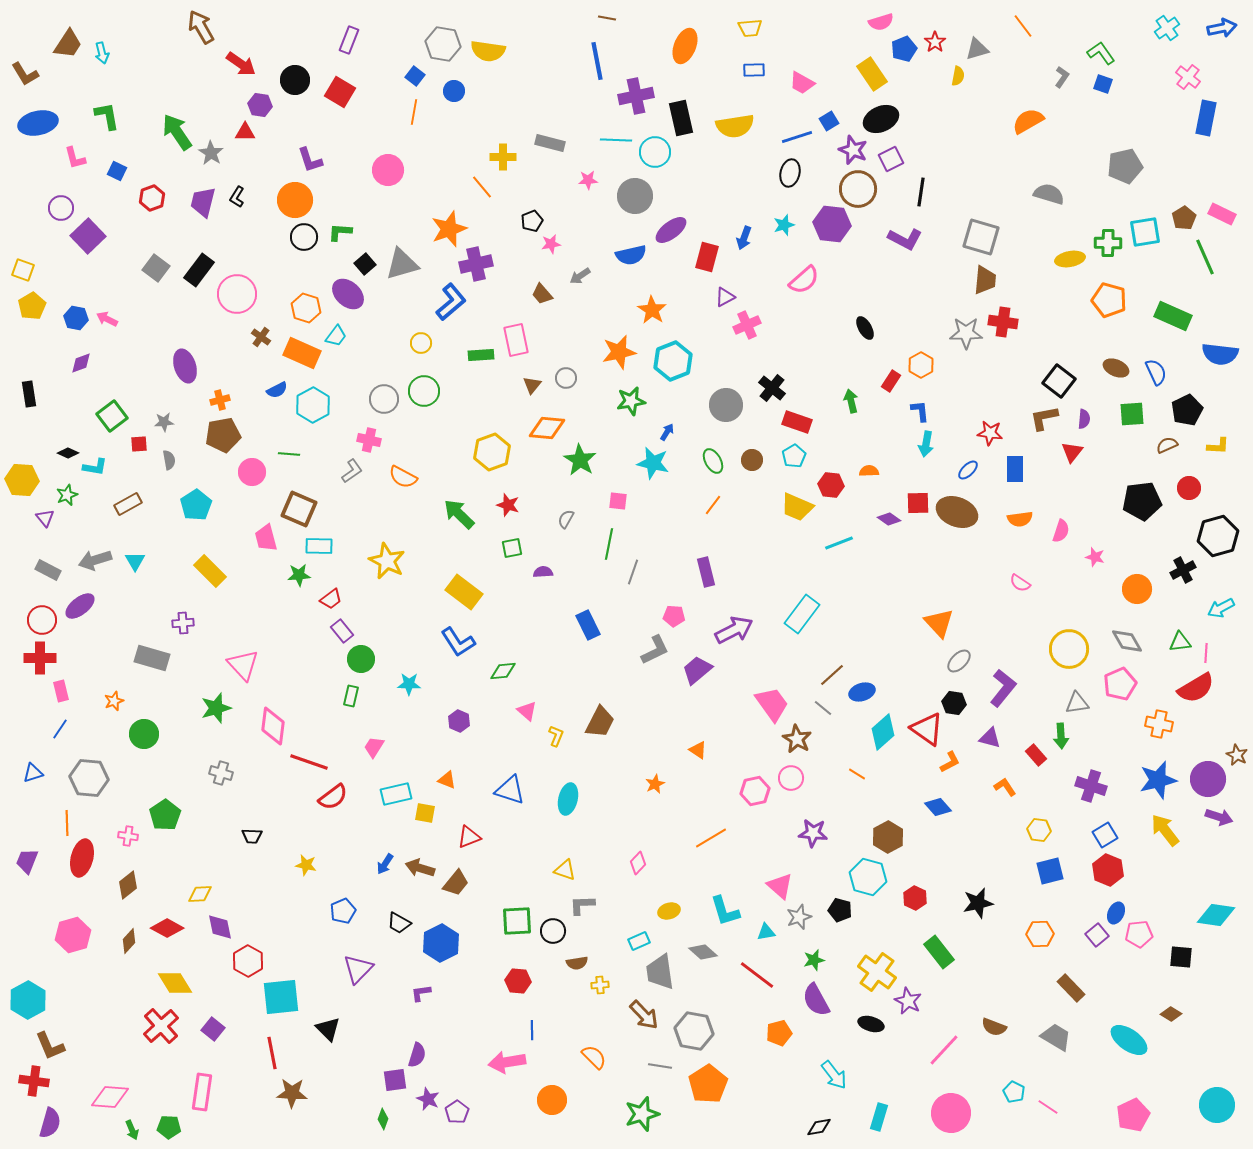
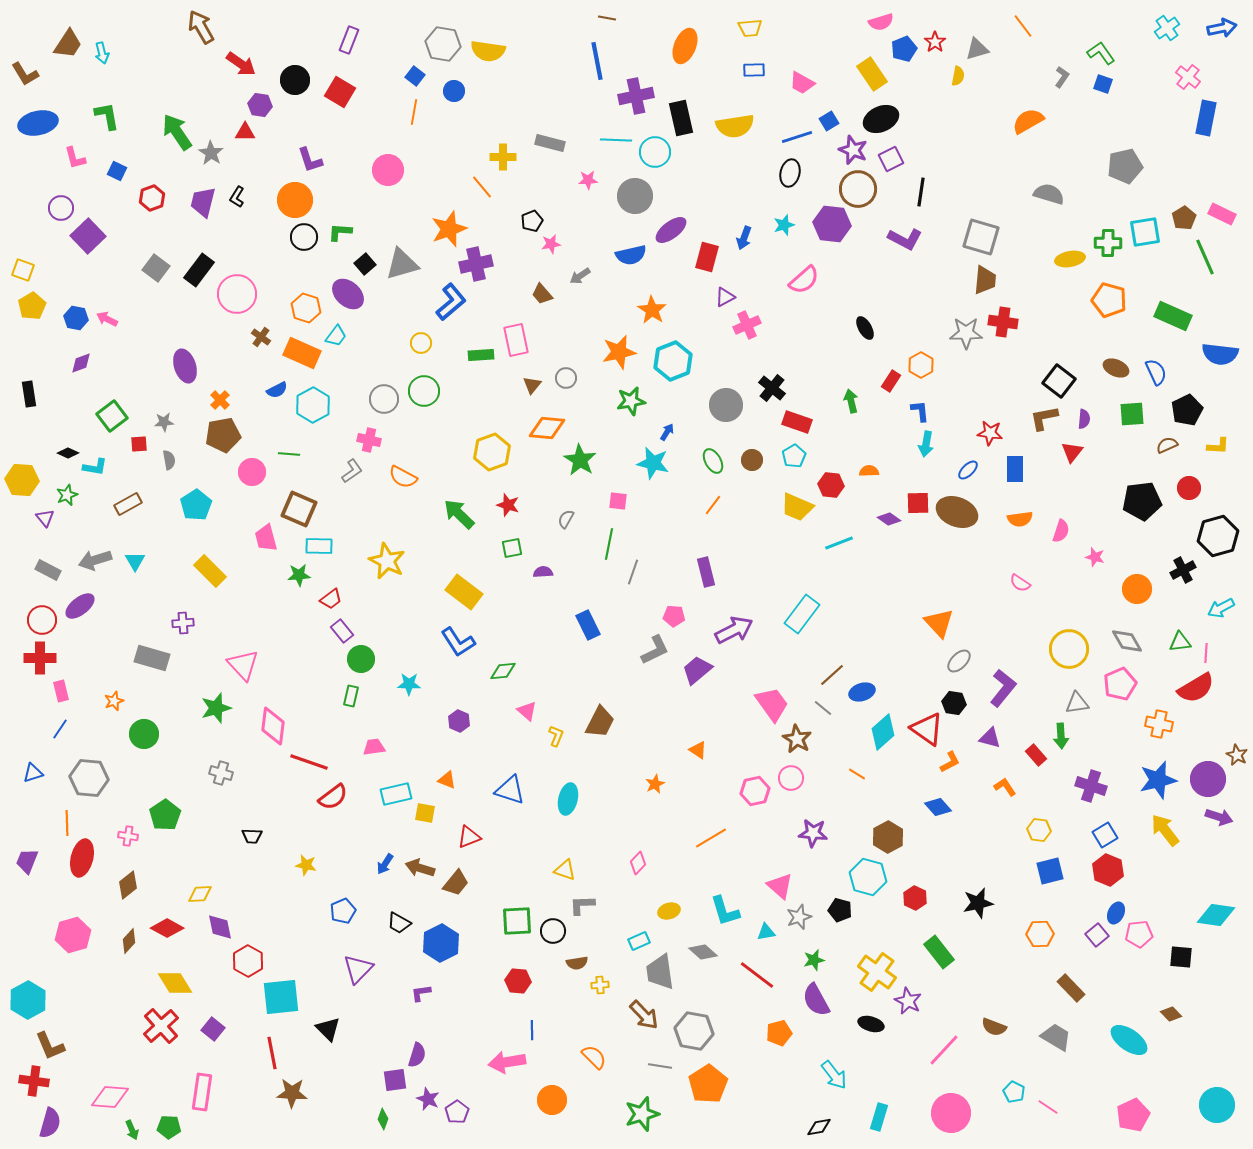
orange cross at (220, 400): rotated 30 degrees counterclockwise
pink trapezoid at (374, 747): rotated 50 degrees clockwise
brown diamond at (1171, 1014): rotated 15 degrees clockwise
